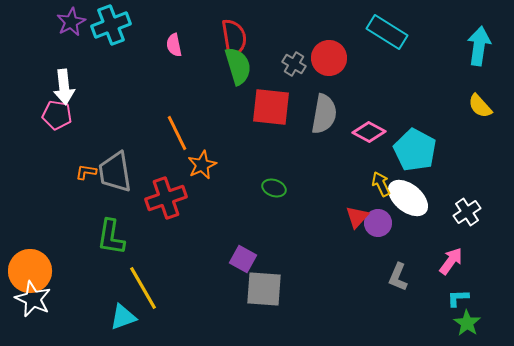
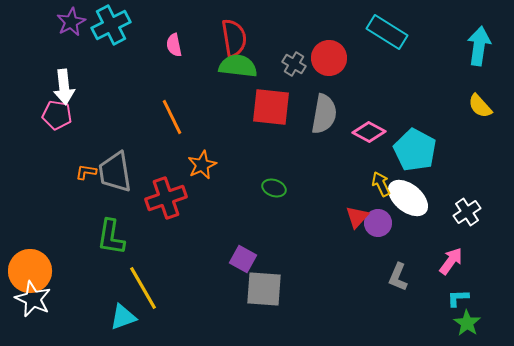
cyan cross: rotated 6 degrees counterclockwise
green semicircle: rotated 66 degrees counterclockwise
orange line: moved 5 px left, 16 px up
